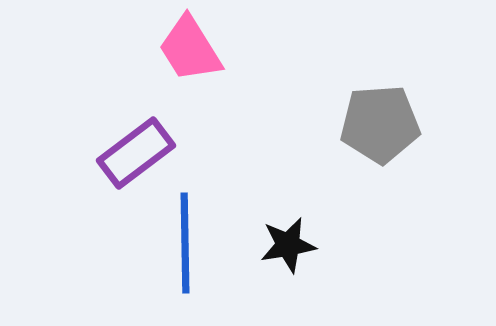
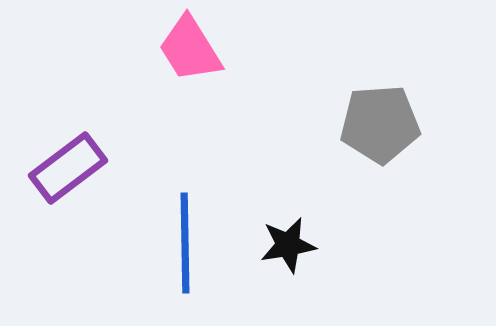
purple rectangle: moved 68 px left, 15 px down
